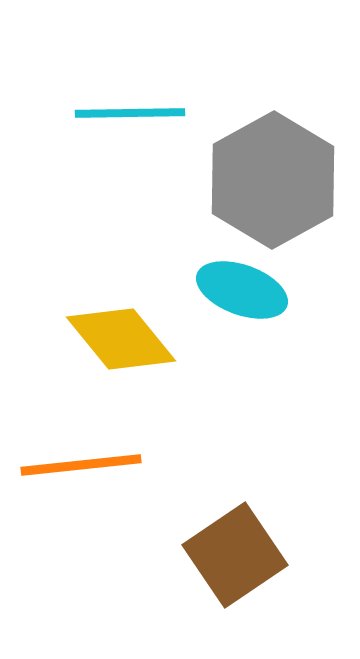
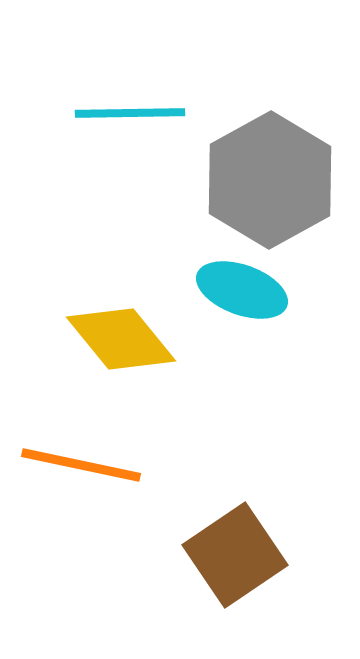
gray hexagon: moved 3 px left
orange line: rotated 18 degrees clockwise
